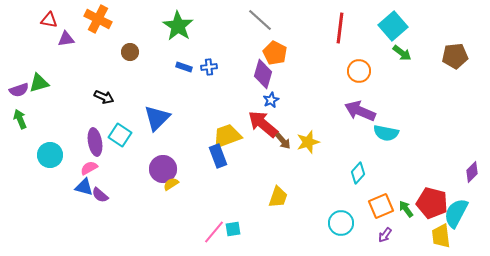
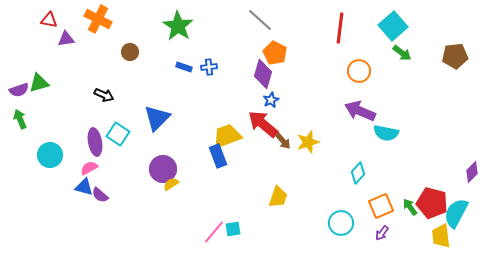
black arrow at (104, 97): moved 2 px up
cyan square at (120, 135): moved 2 px left, 1 px up
green arrow at (406, 209): moved 4 px right, 2 px up
purple arrow at (385, 235): moved 3 px left, 2 px up
